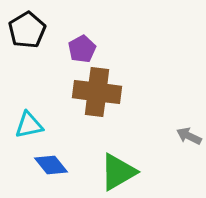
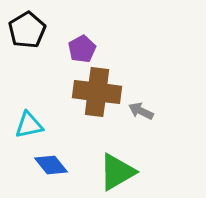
gray arrow: moved 48 px left, 25 px up
green triangle: moved 1 px left
